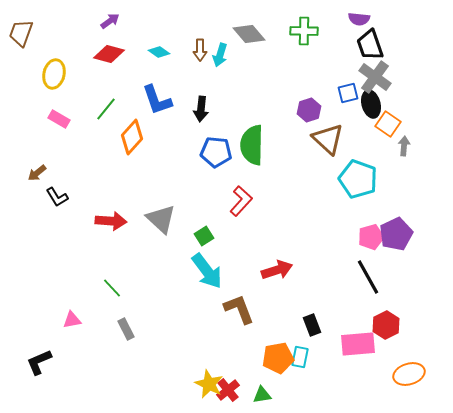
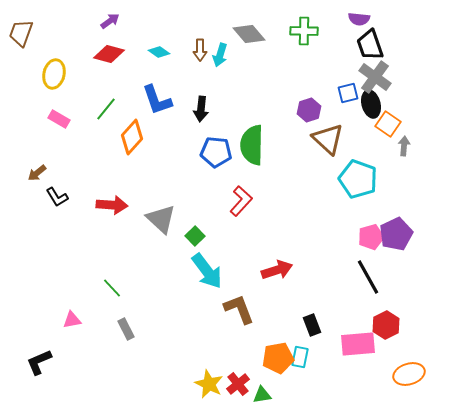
red arrow at (111, 221): moved 1 px right, 16 px up
green square at (204, 236): moved 9 px left; rotated 12 degrees counterclockwise
red cross at (228, 390): moved 10 px right, 6 px up
